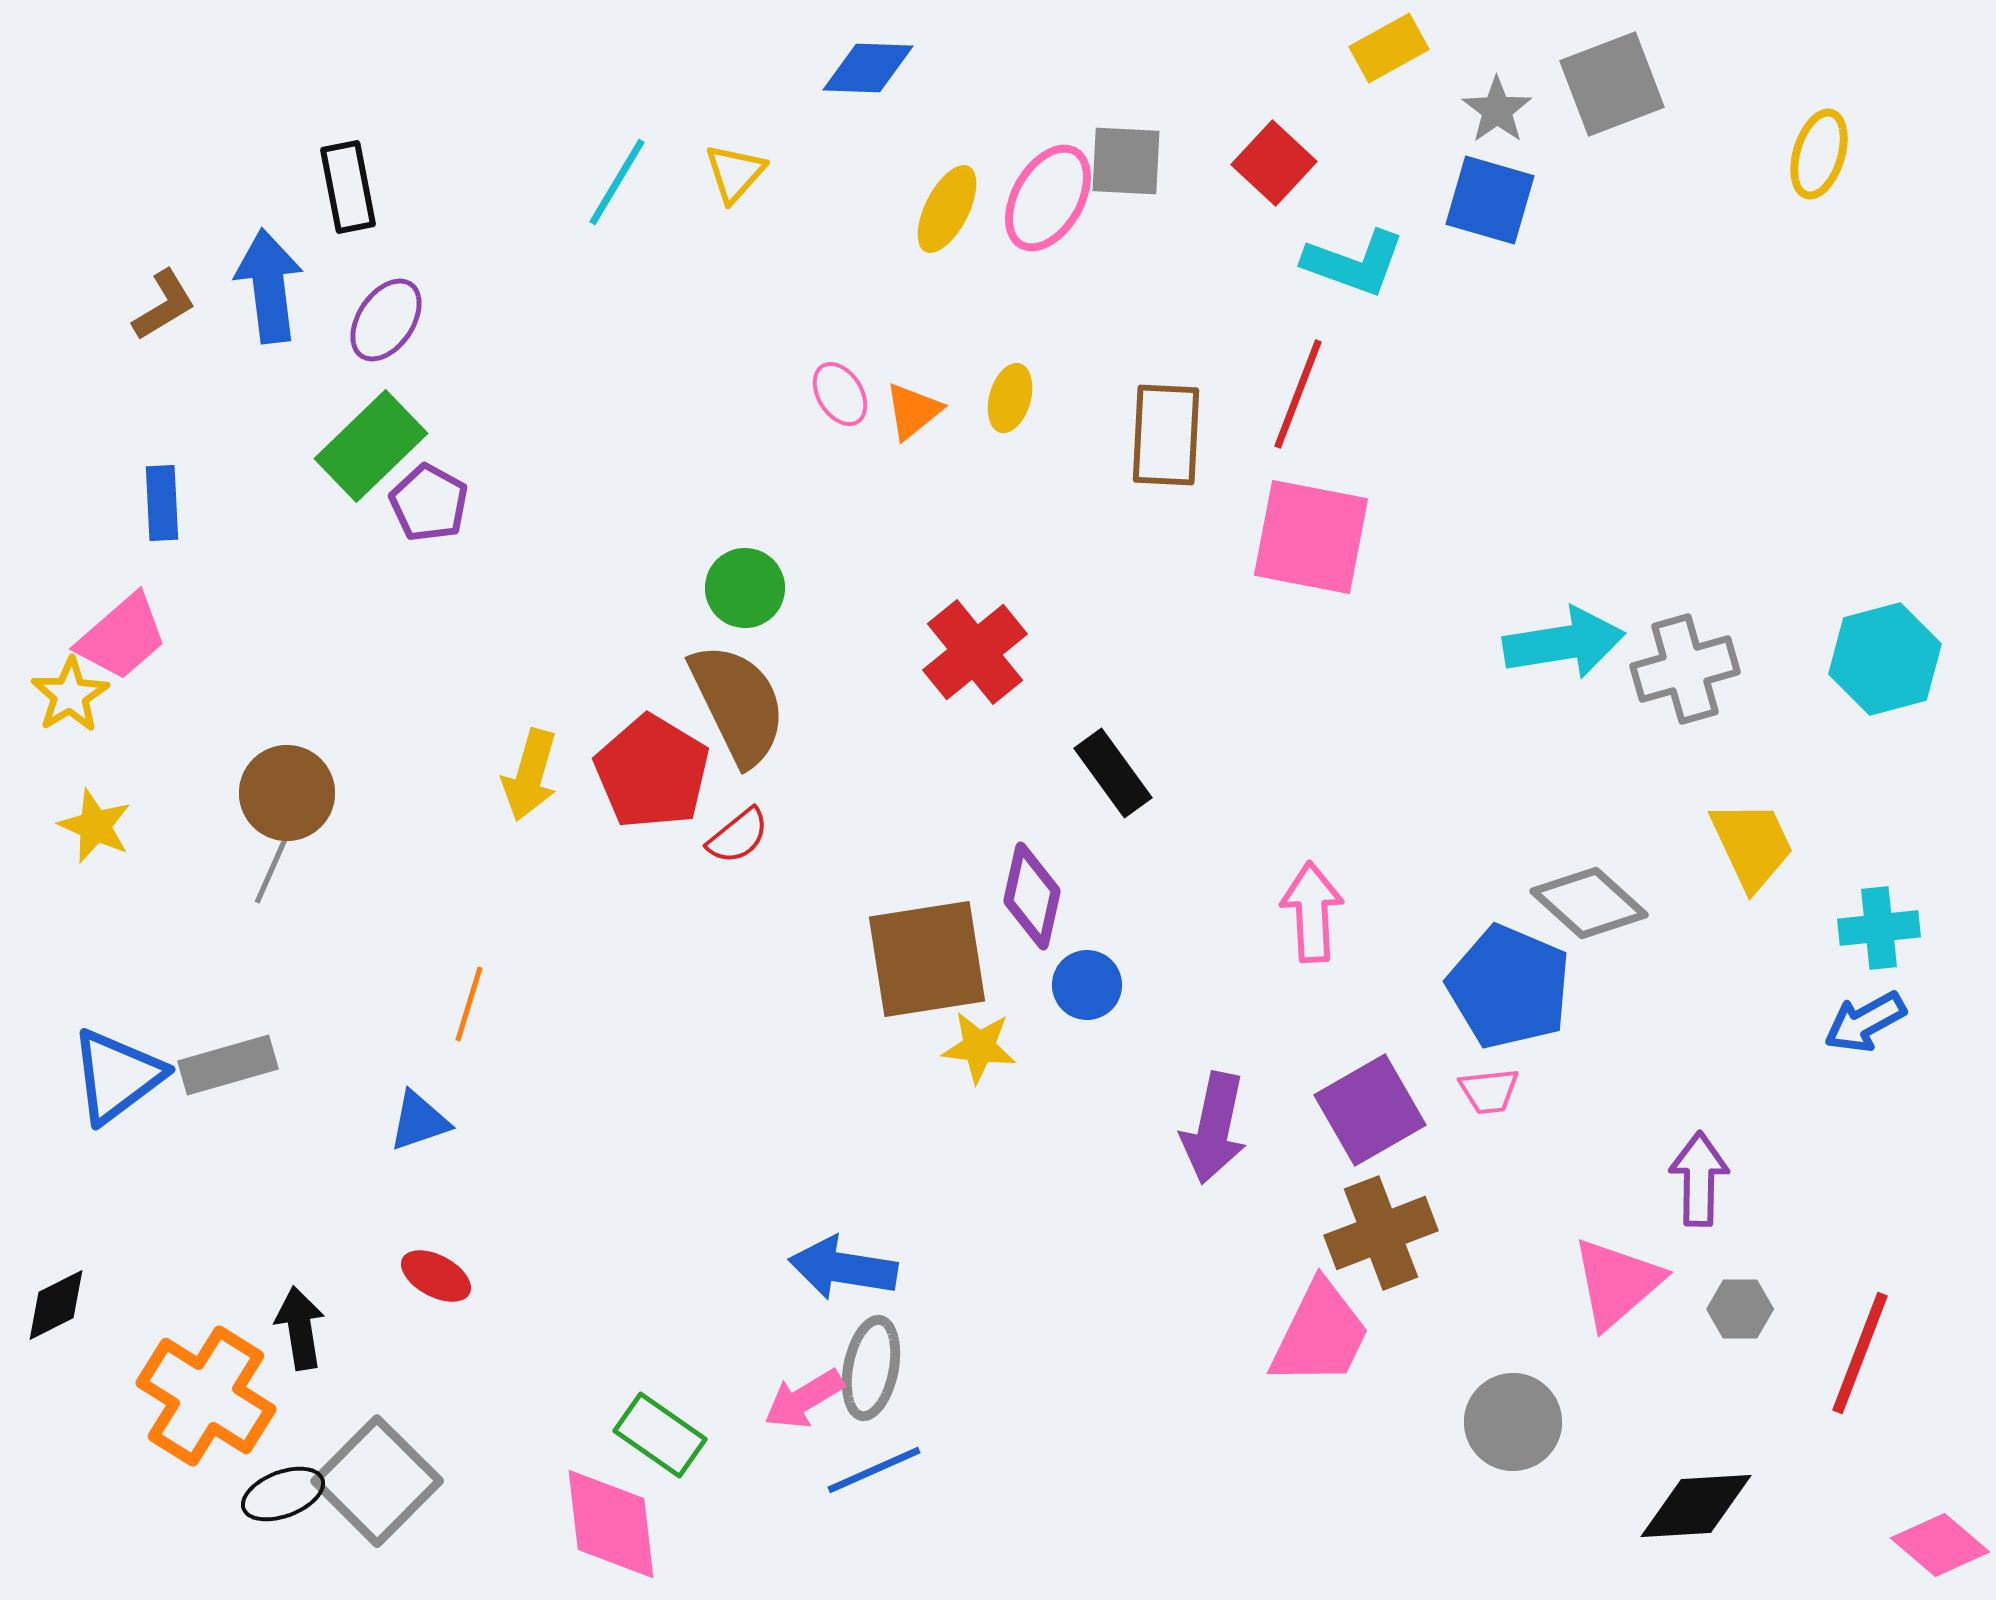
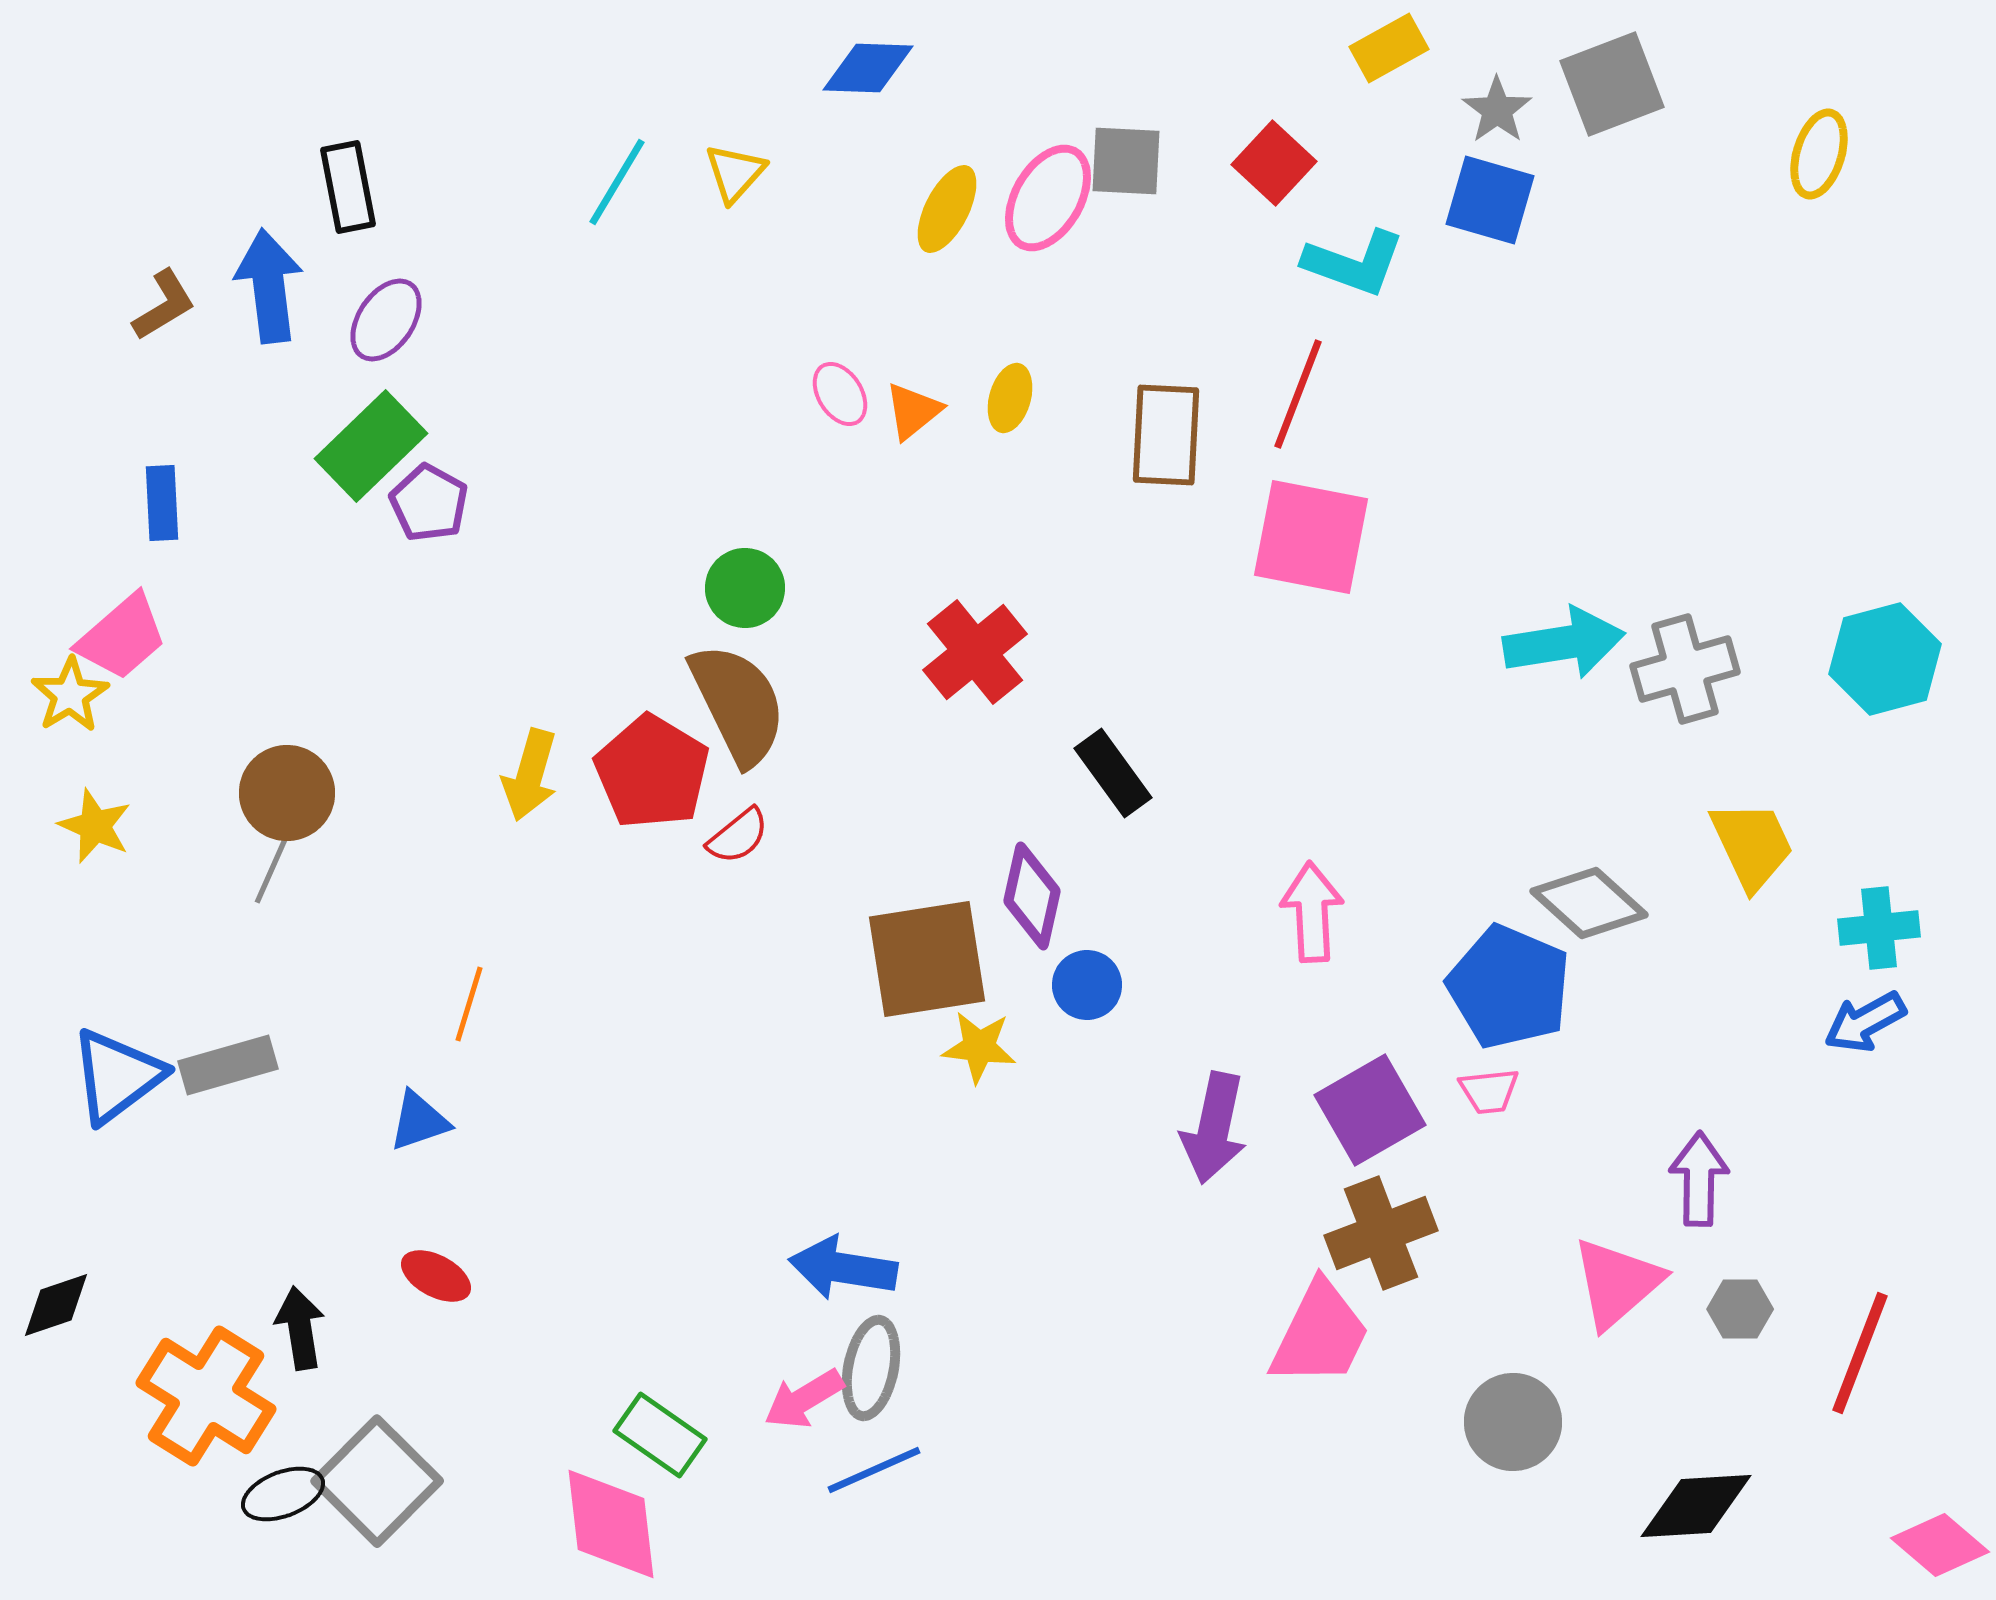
black diamond at (56, 1305): rotated 8 degrees clockwise
